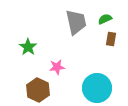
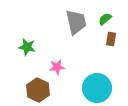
green semicircle: rotated 16 degrees counterclockwise
green star: moved 1 px left; rotated 24 degrees counterclockwise
